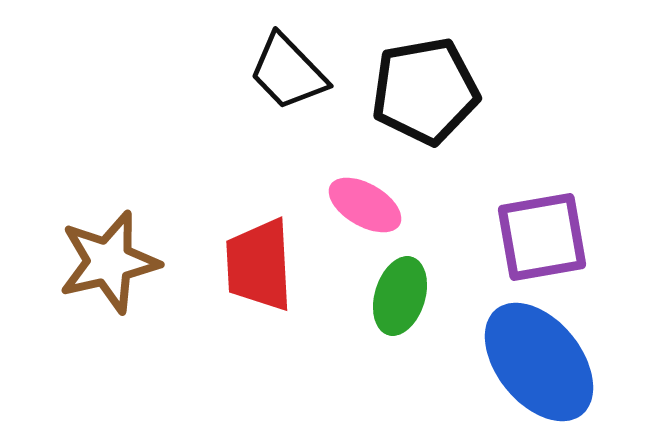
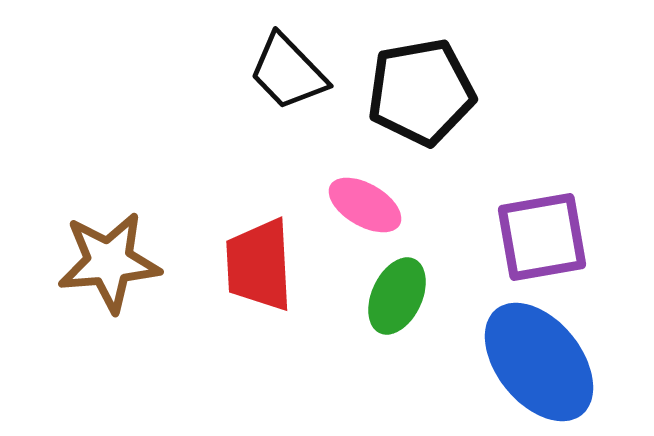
black pentagon: moved 4 px left, 1 px down
brown star: rotated 8 degrees clockwise
green ellipse: moved 3 px left; rotated 8 degrees clockwise
